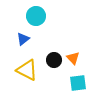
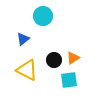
cyan circle: moved 7 px right
orange triangle: rotated 40 degrees clockwise
cyan square: moved 9 px left, 3 px up
